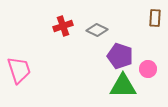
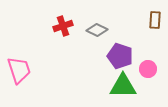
brown rectangle: moved 2 px down
